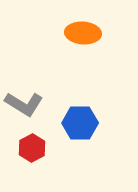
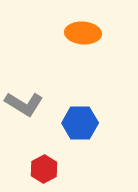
red hexagon: moved 12 px right, 21 px down
